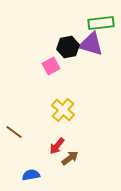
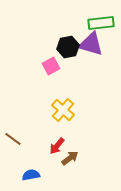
brown line: moved 1 px left, 7 px down
